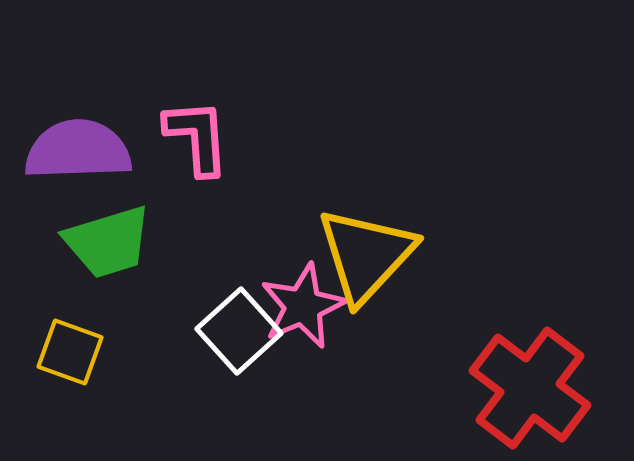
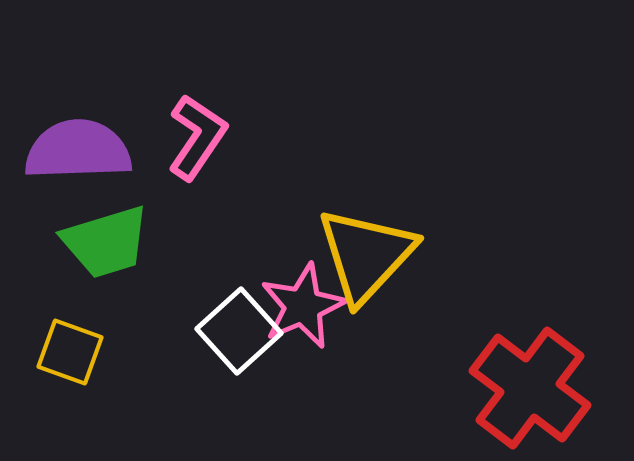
pink L-shape: rotated 38 degrees clockwise
green trapezoid: moved 2 px left
